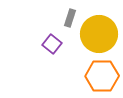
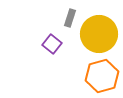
orange hexagon: rotated 16 degrees counterclockwise
